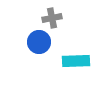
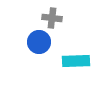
gray cross: rotated 18 degrees clockwise
